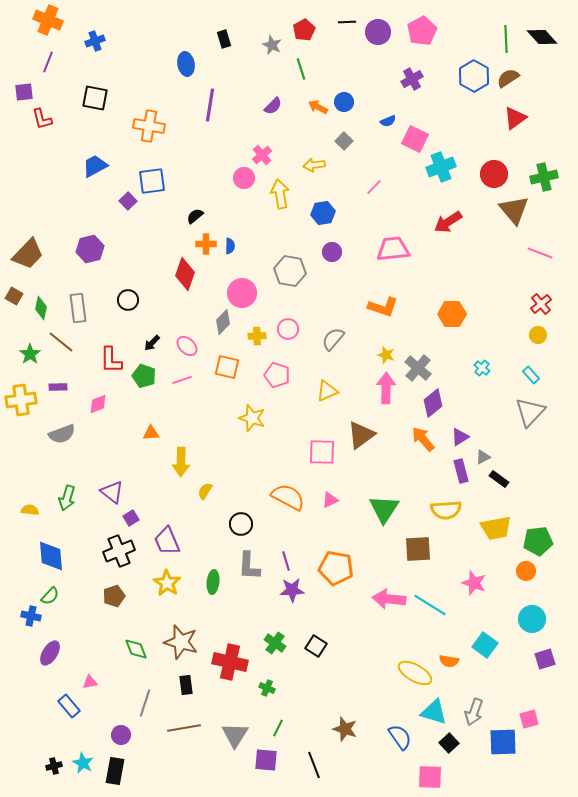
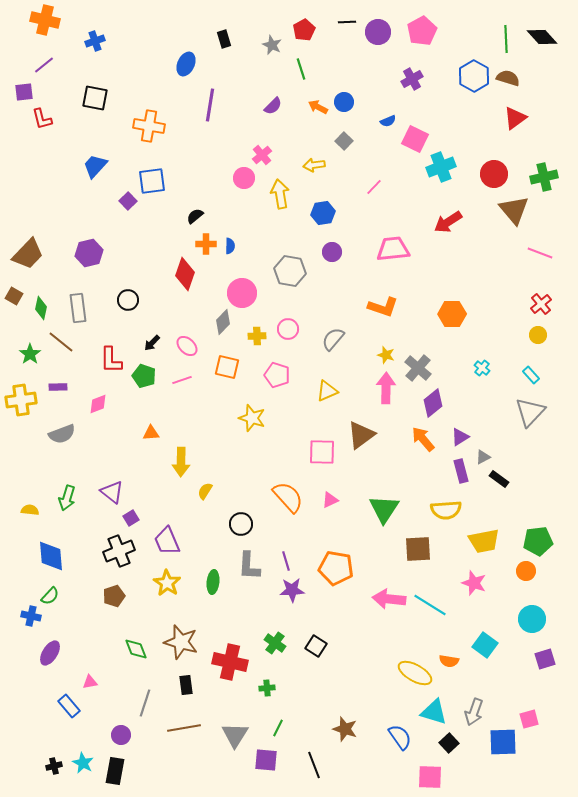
orange cross at (48, 20): moved 3 px left; rotated 8 degrees counterclockwise
purple line at (48, 62): moved 4 px left, 3 px down; rotated 30 degrees clockwise
blue ellipse at (186, 64): rotated 35 degrees clockwise
brown semicircle at (508, 78): rotated 50 degrees clockwise
blue trapezoid at (95, 166): rotated 20 degrees counterclockwise
purple hexagon at (90, 249): moved 1 px left, 4 px down
orange semicircle at (288, 497): rotated 20 degrees clockwise
yellow trapezoid at (496, 528): moved 12 px left, 13 px down
green cross at (267, 688): rotated 28 degrees counterclockwise
